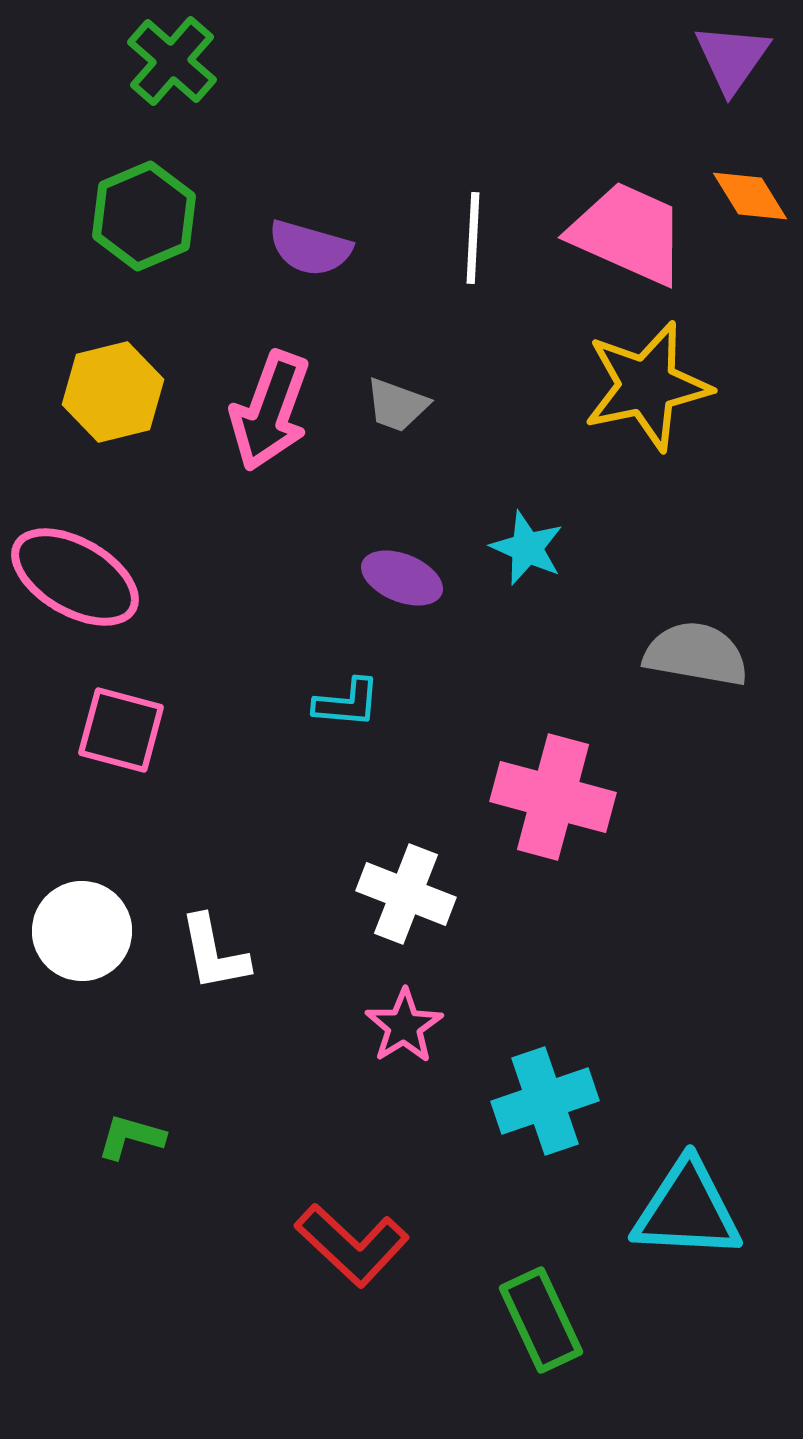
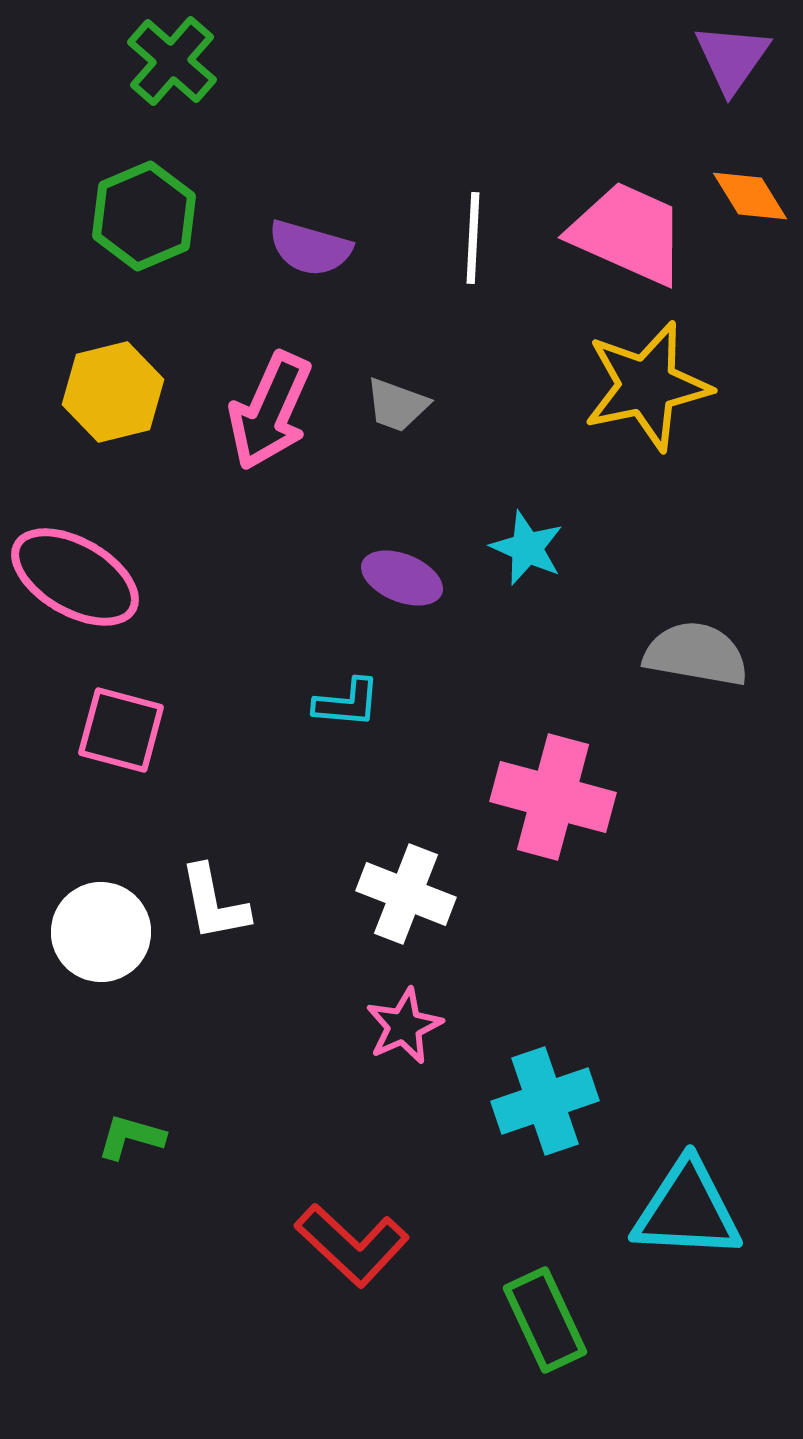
pink arrow: rotated 4 degrees clockwise
white circle: moved 19 px right, 1 px down
white L-shape: moved 50 px up
pink star: rotated 8 degrees clockwise
green rectangle: moved 4 px right
